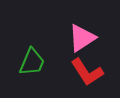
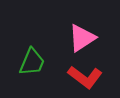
red L-shape: moved 2 px left, 5 px down; rotated 20 degrees counterclockwise
